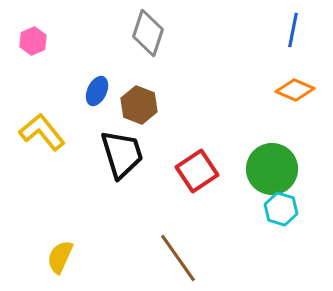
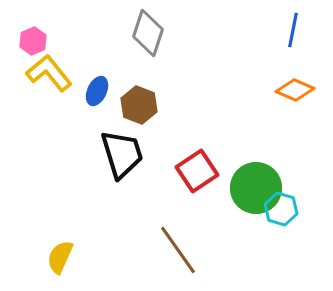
yellow L-shape: moved 7 px right, 59 px up
green circle: moved 16 px left, 19 px down
brown line: moved 8 px up
